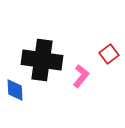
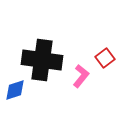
red square: moved 4 px left, 4 px down
blue diamond: rotated 75 degrees clockwise
